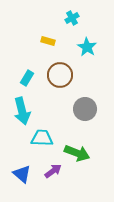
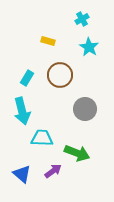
cyan cross: moved 10 px right, 1 px down
cyan star: moved 2 px right
